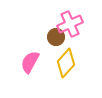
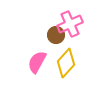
brown circle: moved 2 px up
pink semicircle: moved 7 px right
